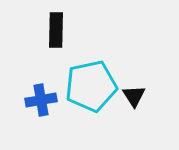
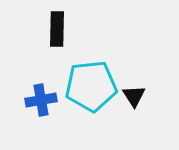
black rectangle: moved 1 px right, 1 px up
cyan pentagon: rotated 6 degrees clockwise
